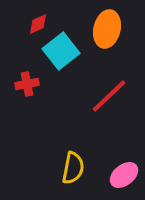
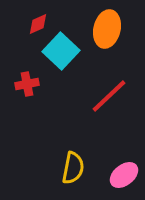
cyan square: rotated 9 degrees counterclockwise
